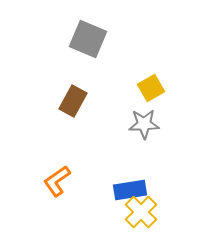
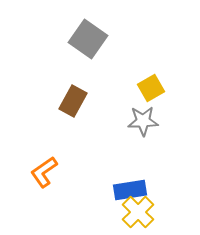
gray square: rotated 12 degrees clockwise
gray star: moved 1 px left, 3 px up
orange L-shape: moved 13 px left, 9 px up
yellow cross: moved 3 px left
